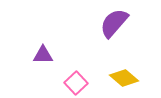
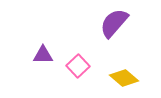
pink square: moved 2 px right, 17 px up
